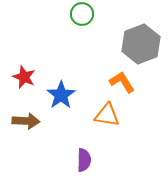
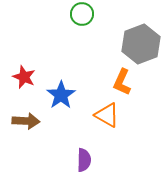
orange L-shape: rotated 124 degrees counterclockwise
orange triangle: rotated 20 degrees clockwise
